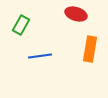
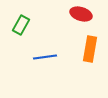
red ellipse: moved 5 px right
blue line: moved 5 px right, 1 px down
